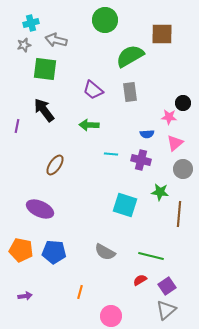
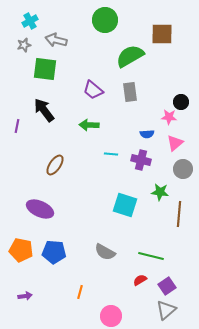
cyan cross: moved 1 px left, 2 px up; rotated 14 degrees counterclockwise
black circle: moved 2 px left, 1 px up
